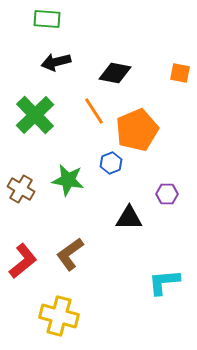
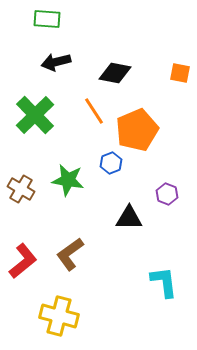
purple hexagon: rotated 20 degrees clockwise
cyan L-shape: rotated 88 degrees clockwise
